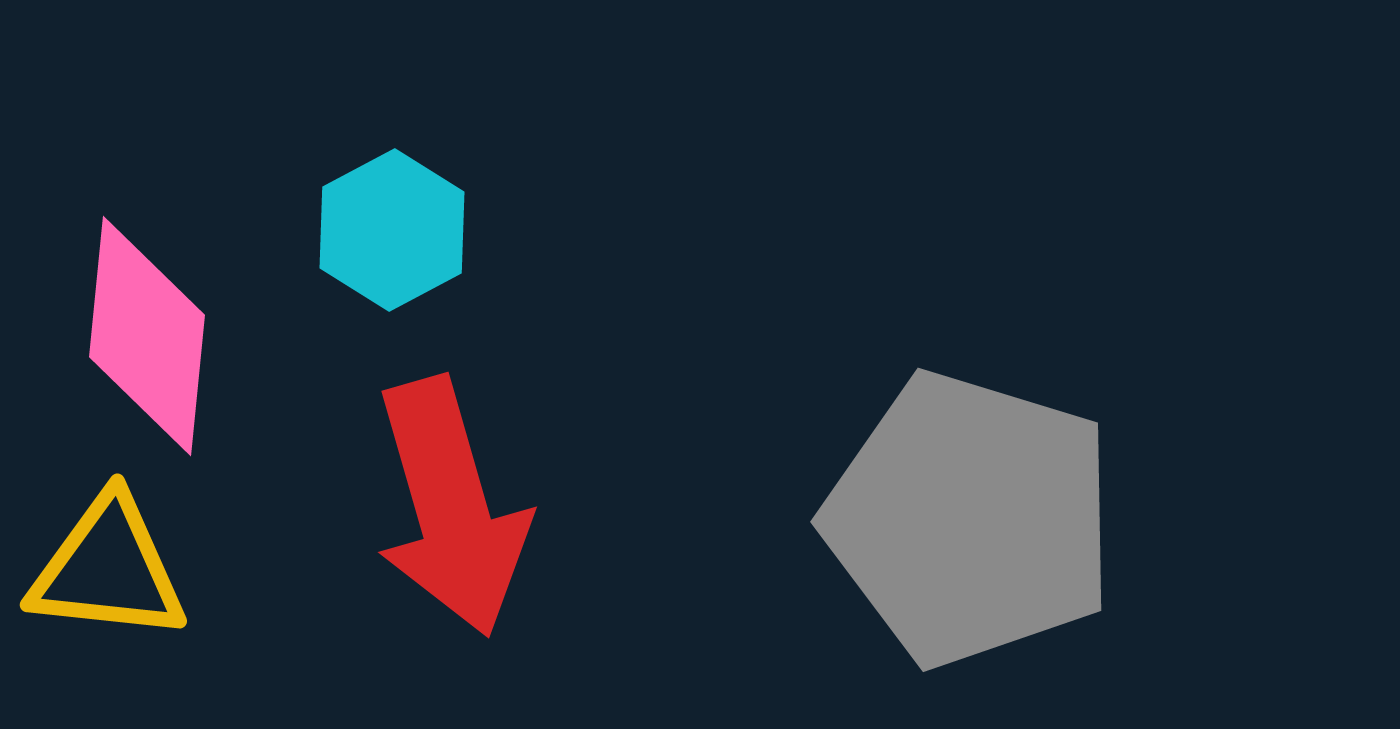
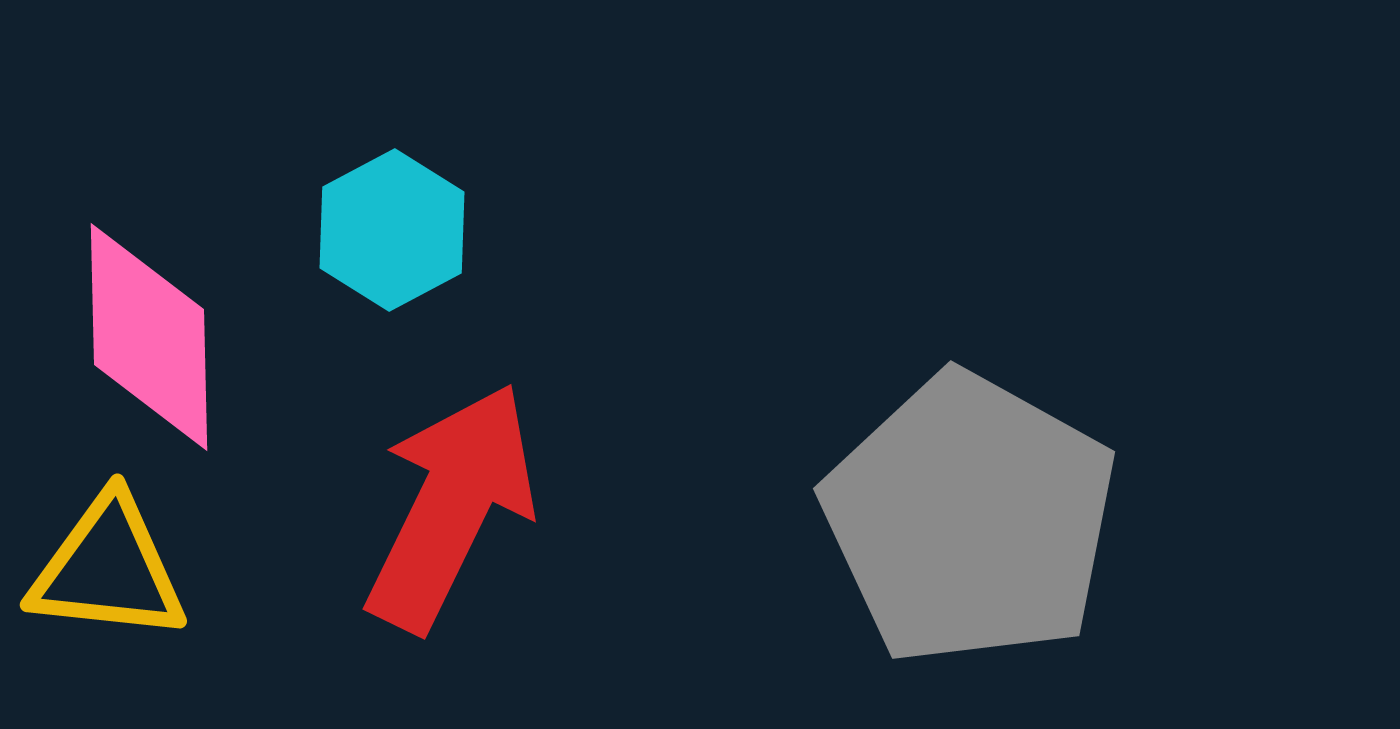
pink diamond: moved 2 px right, 1 px down; rotated 7 degrees counterclockwise
red arrow: rotated 138 degrees counterclockwise
gray pentagon: rotated 12 degrees clockwise
